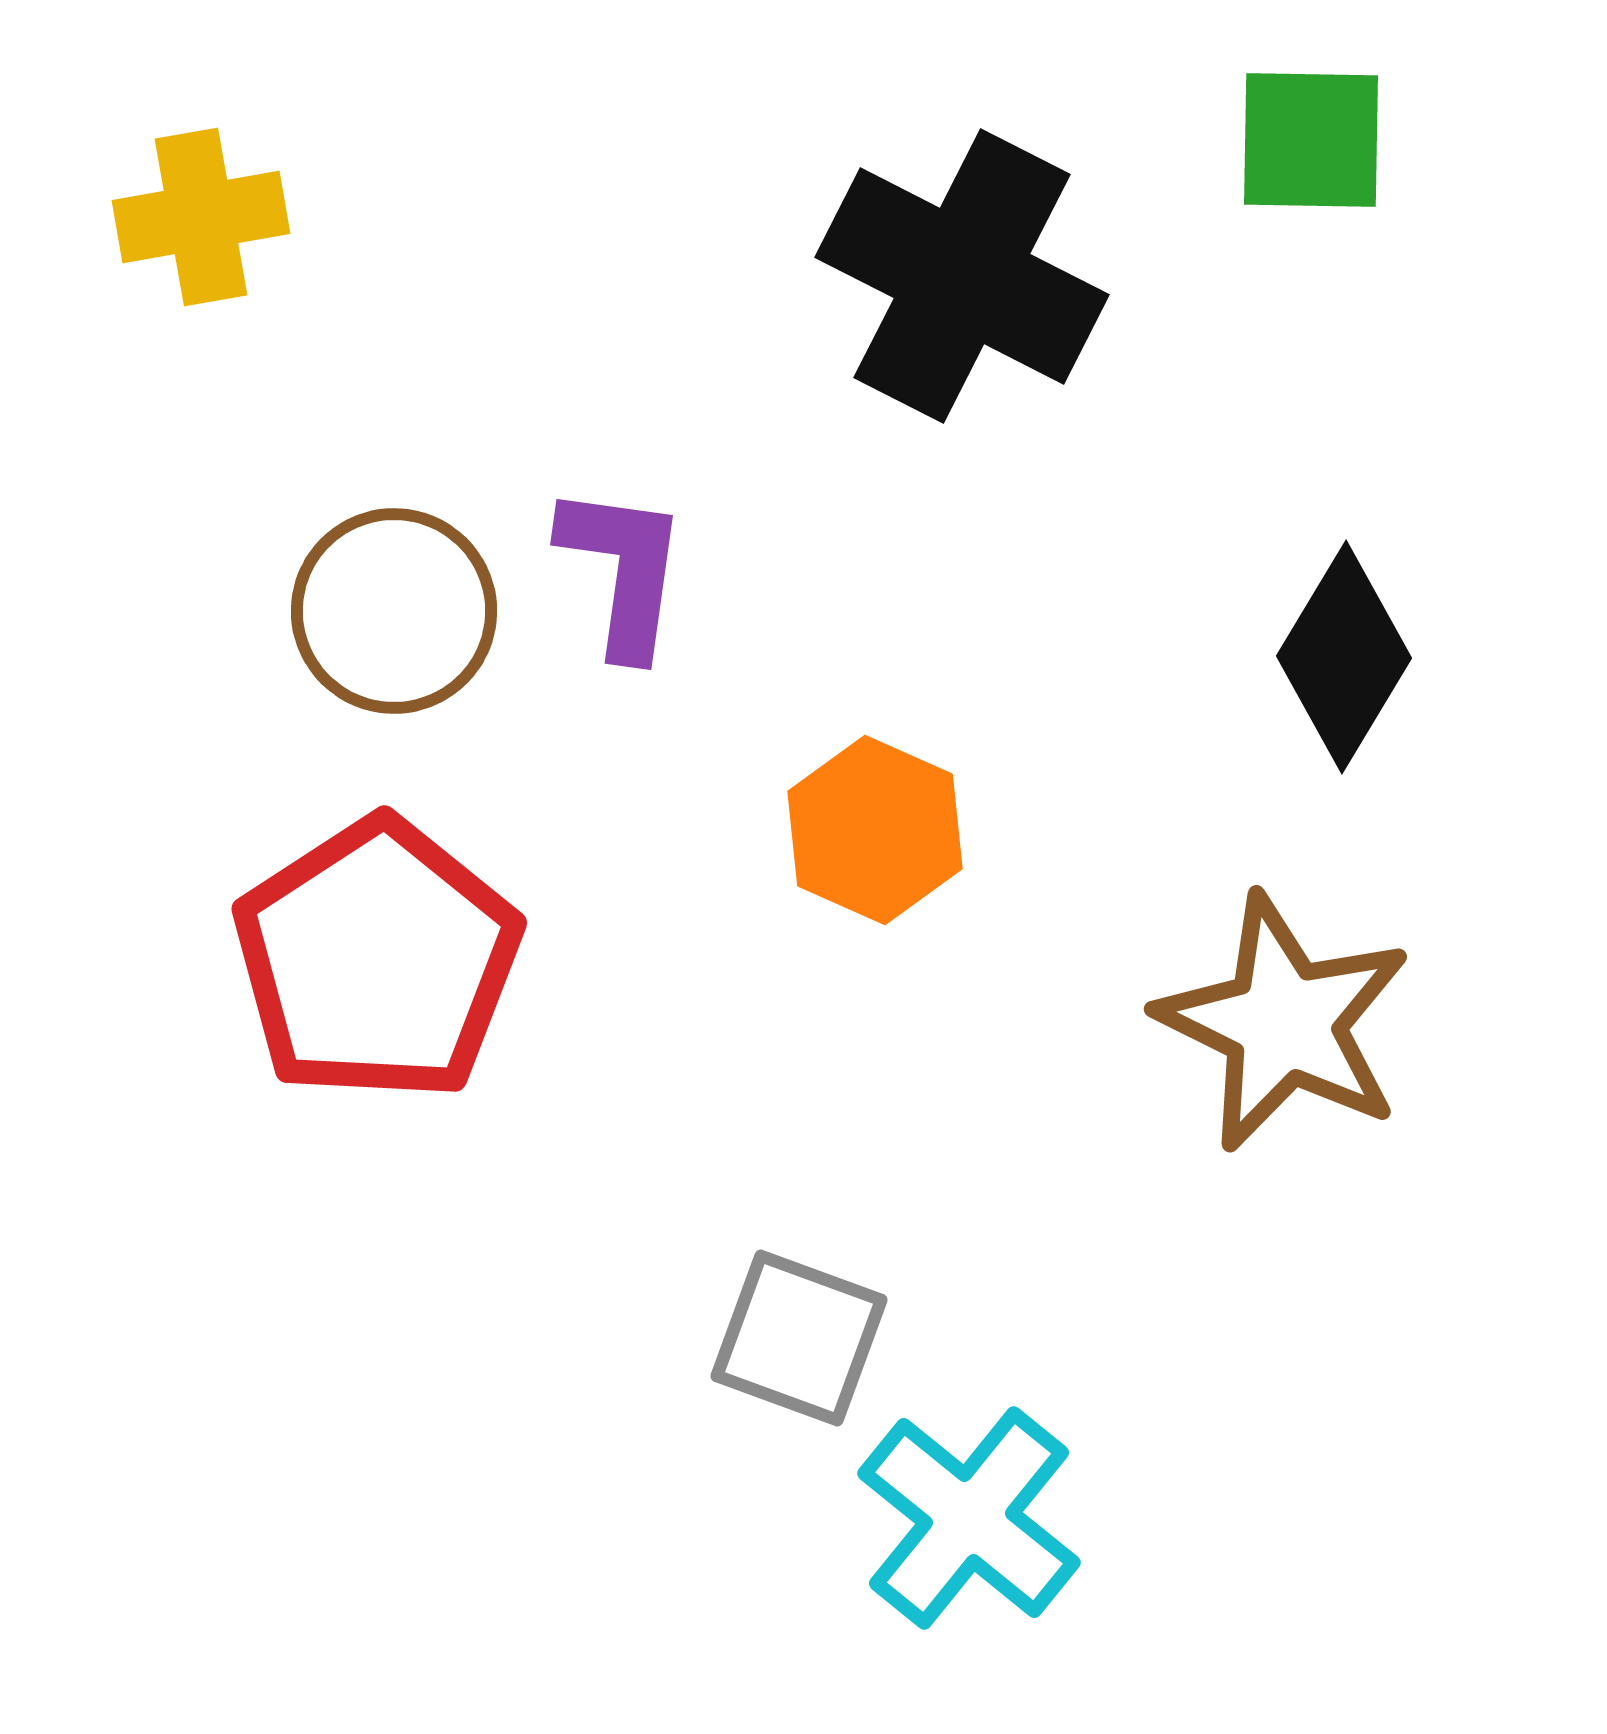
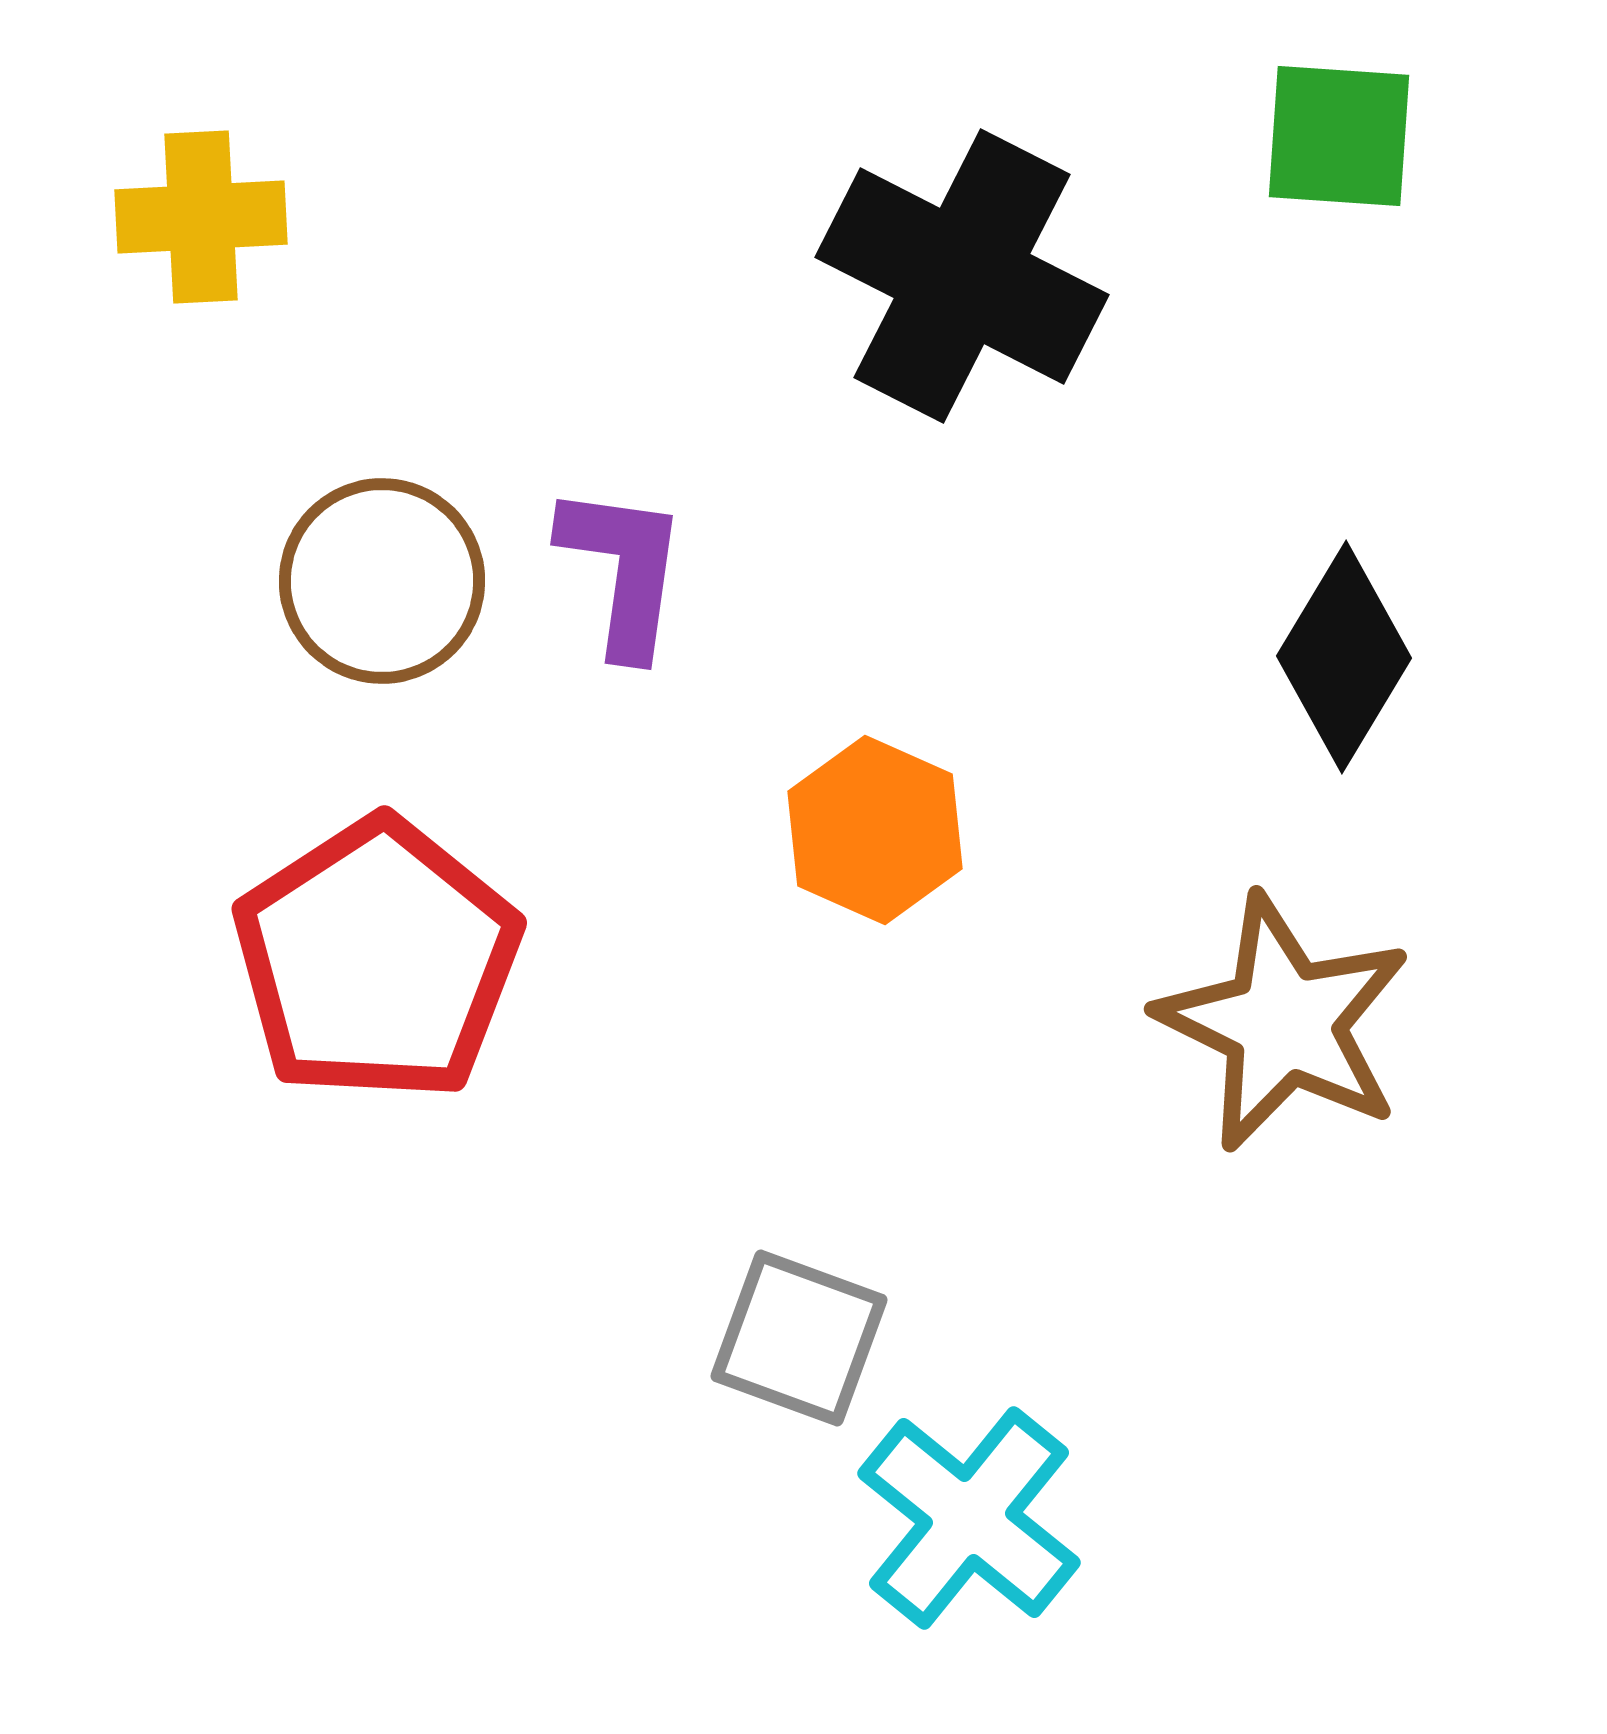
green square: moved 28 px right, 4 px up; rotated 3 degrees clockwise
yellow cross: rotated 7 degrees clockwise
brown circle: moved 12 px left, 30 px up
